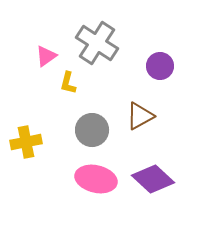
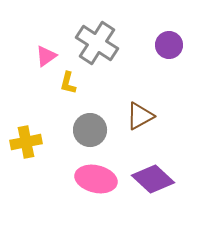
purple circle: moved 9 px right, 21 px up
gray circle: moved 2 px left
